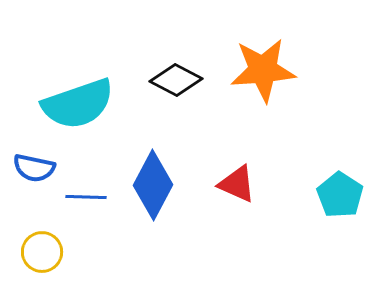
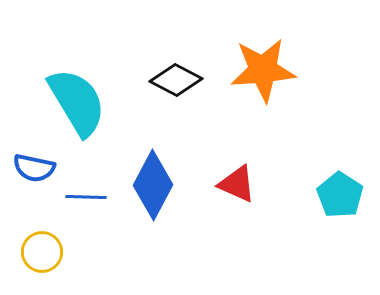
cyan semicircle: moved 1 px left, 2 px up; rotated 102 degrees counterclockwise
